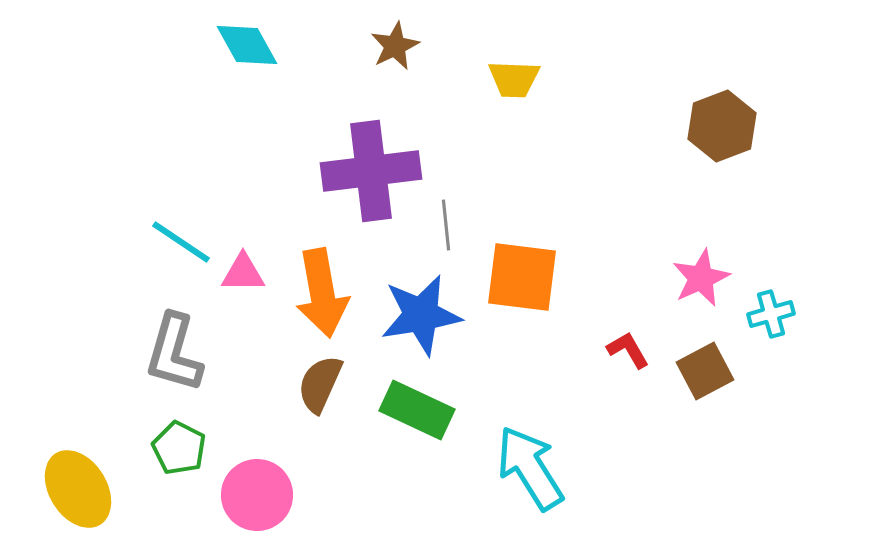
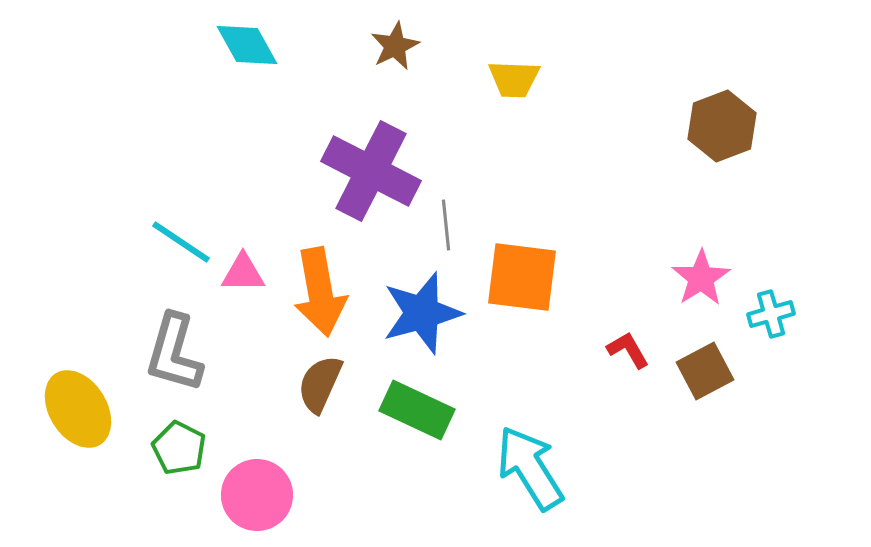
purple cross: rotated 34 degrees clockwise
pink star: rotated 8 degrees counterclockwise
orange arrow: moved 2 px left, 1 px up
blue star: moved 1 px right, 2 px up; rotated 6 degrees counterclockwise
yellow ellipse: moved 80 px up
